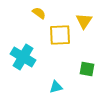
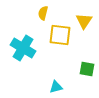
yellow semicircle: moved 4 px right; rotated 112 degrees counterclockwise
yellow square: rotated 10 degrees clockwise
cyan cross: moved 9 px up
